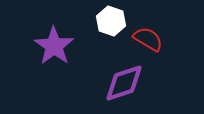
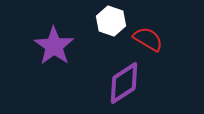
purple diamond: rotated 15 degrees counterclockwise
